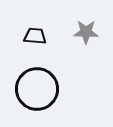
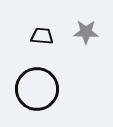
black trapezoid: moved 7 px right
